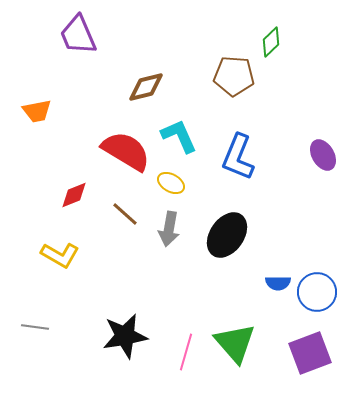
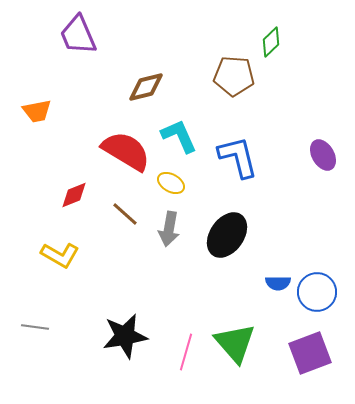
blue L-shape: rotated 144 degrees clockwise
